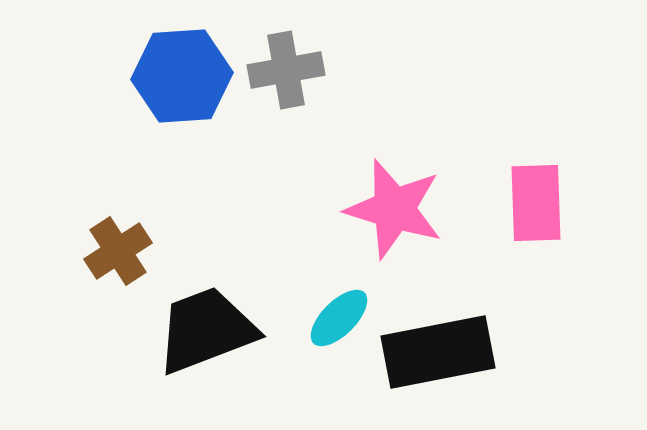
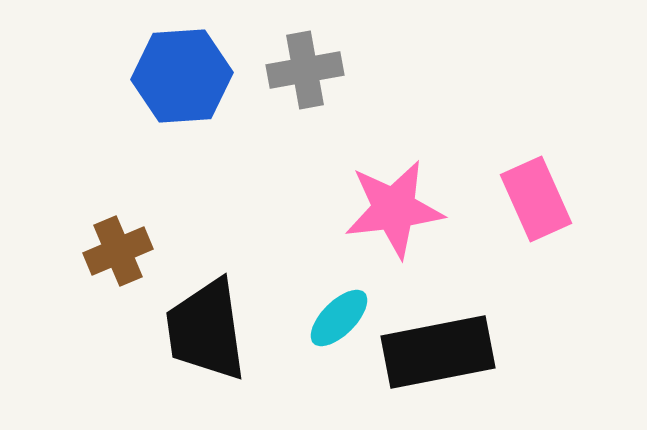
gray cross: moved 19 px right
pink rectangle: moved 4 px up; rotated 22 degrees counterclockwise
pink star: rotated 24 degrees counterclockwise
brown cross: rotated 10 degrees clockwise
black trapezoid: rotated 77 degrees counterclockwise
